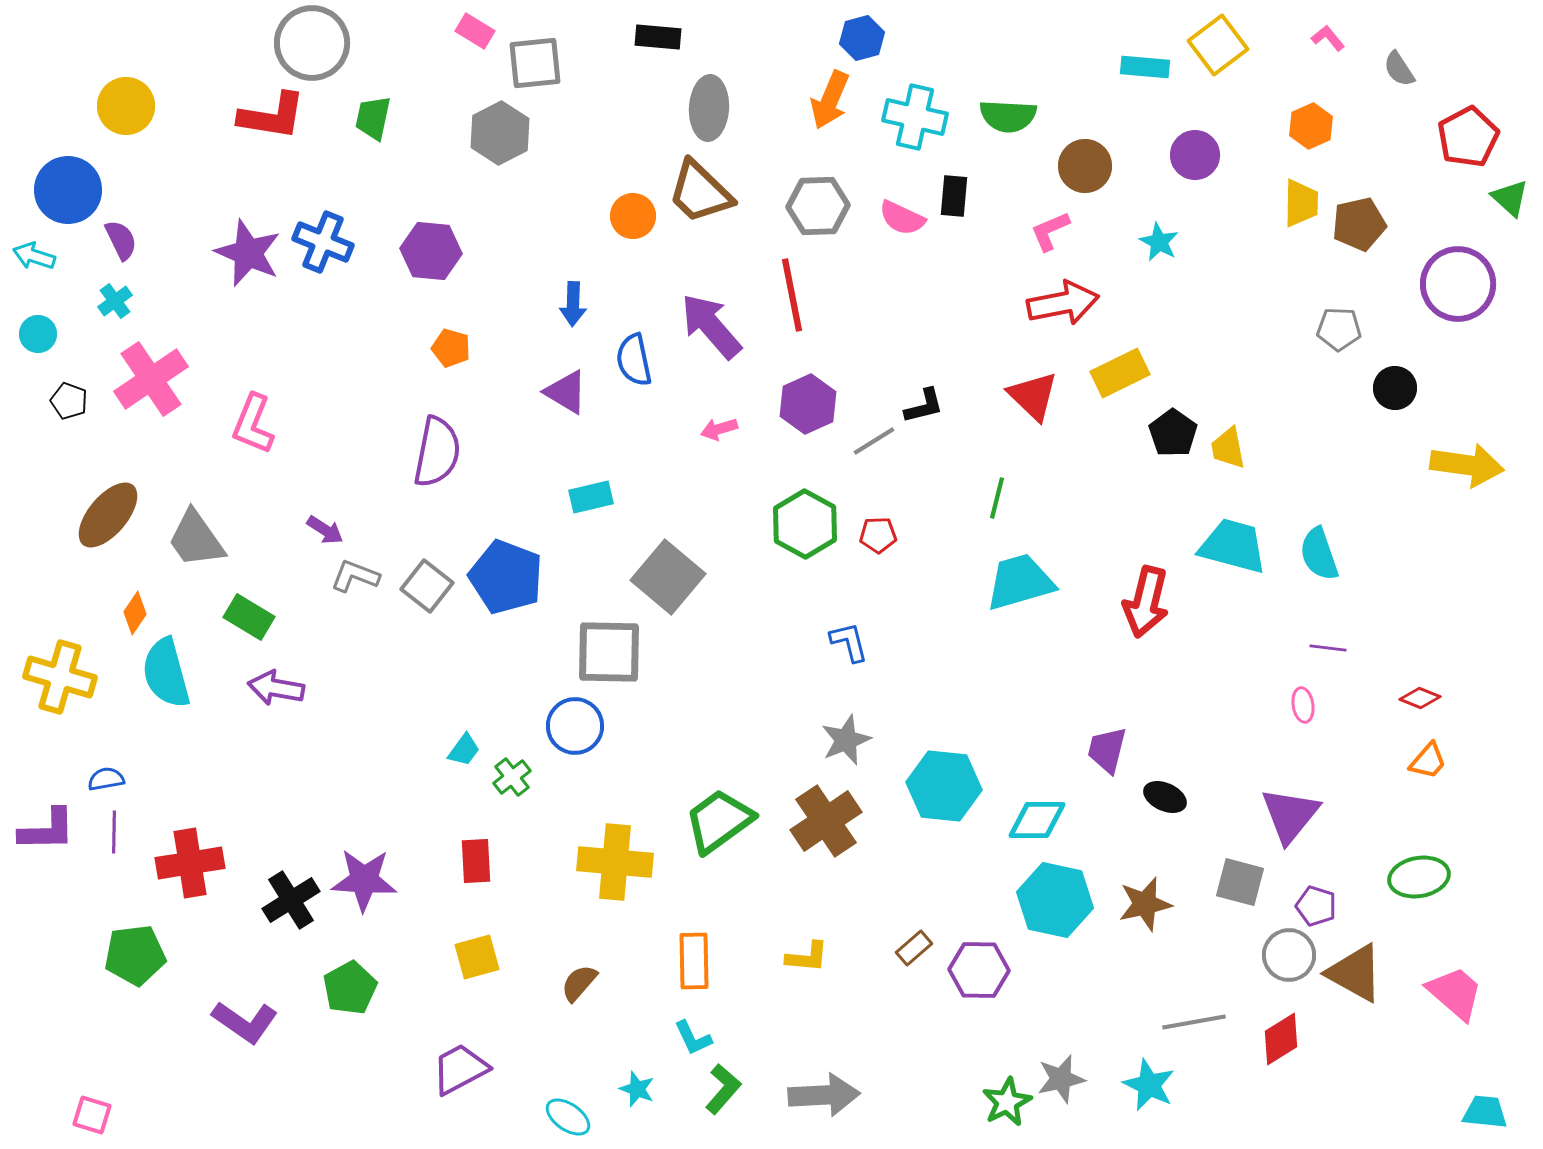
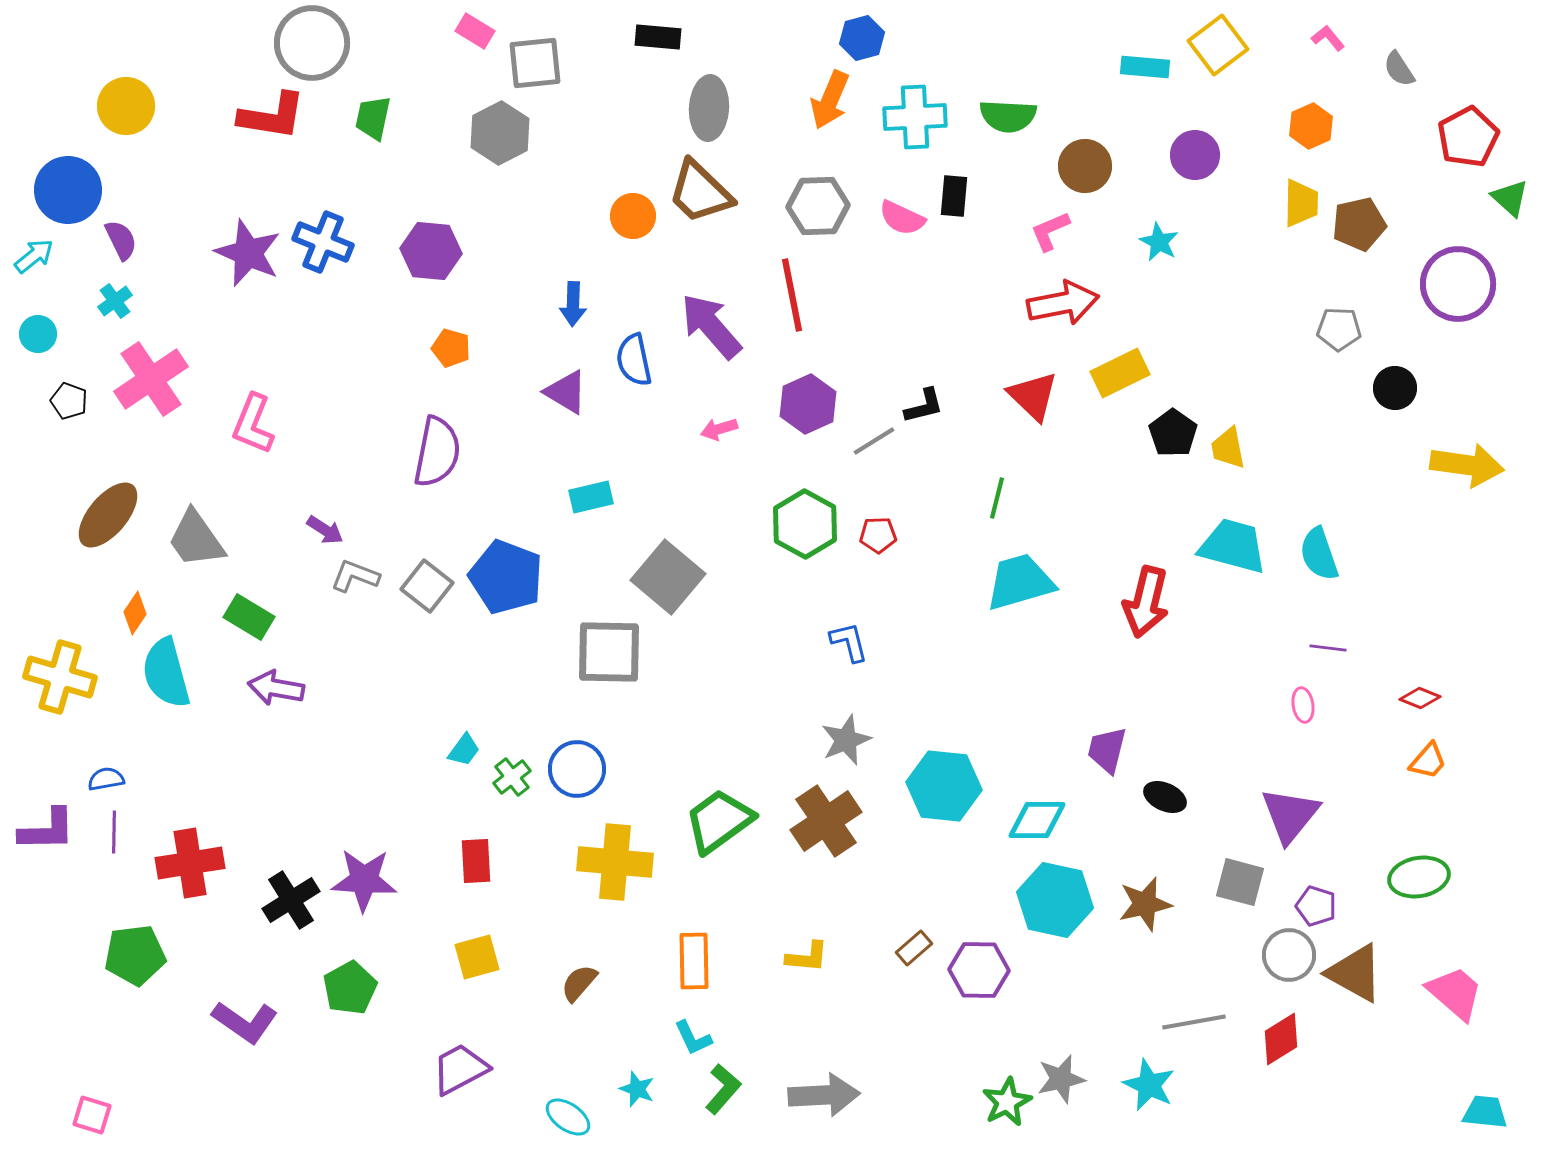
cyan cross at (915, 117): rotated 16 degrees counterclockwise
cyan arrow at (34, 256): rotated 123 degrees clockwise
blue circle at (575, 726): moved 2 px right, 43 px down
